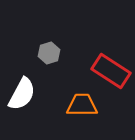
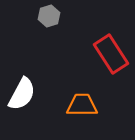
gray hexagon: moved 37 px up
red rectangle: moved 17 px up; rotated 24 degrees clockwise
